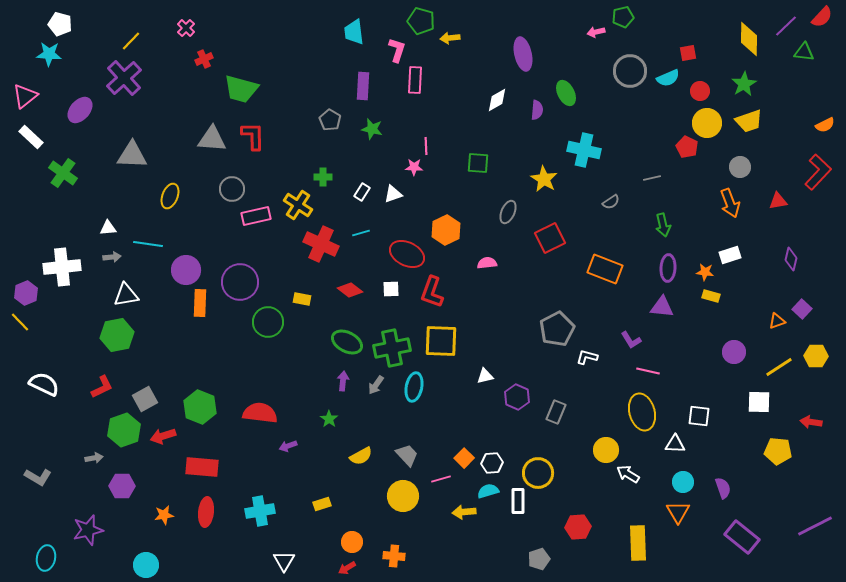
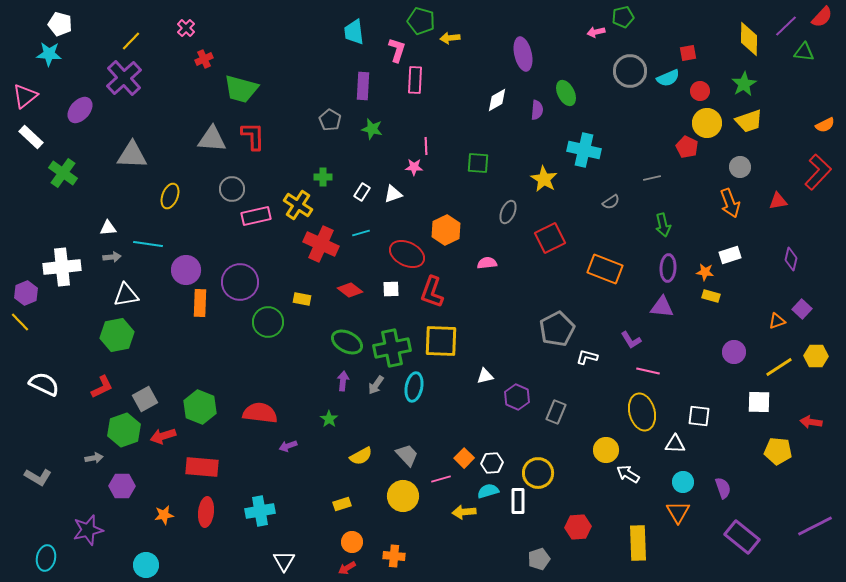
yellow rectangle at (322, 504): moved 20 px right
